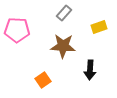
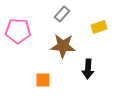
gray rectangle: moved 2 px left, 1 px down
pink pentagon: moved 1 px right, 1 px down
black arrow: moved 2 px left, 1 px up
orange square: rotated 35 degrees clockwise
